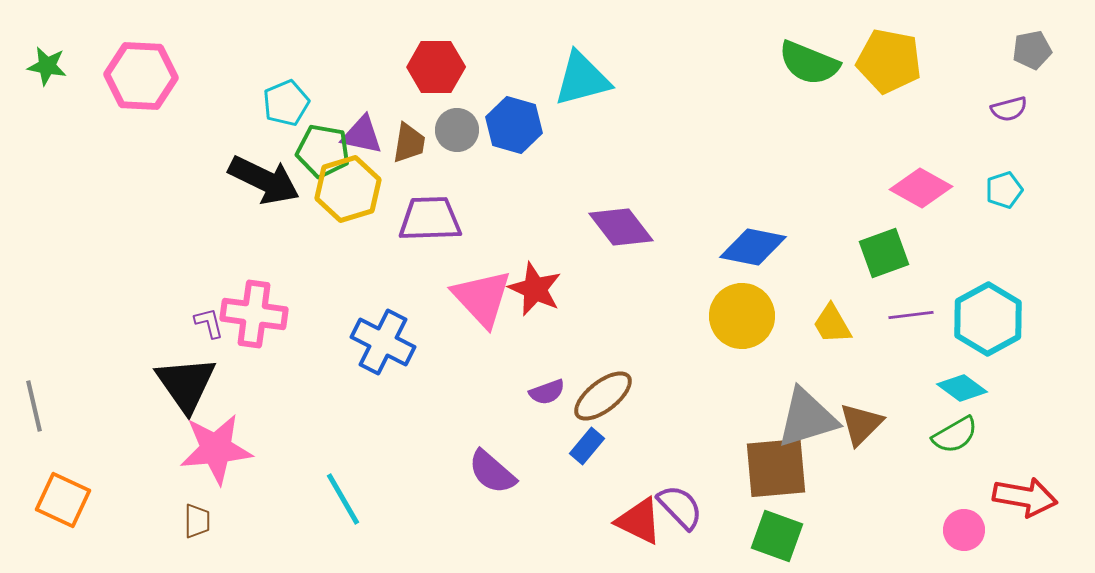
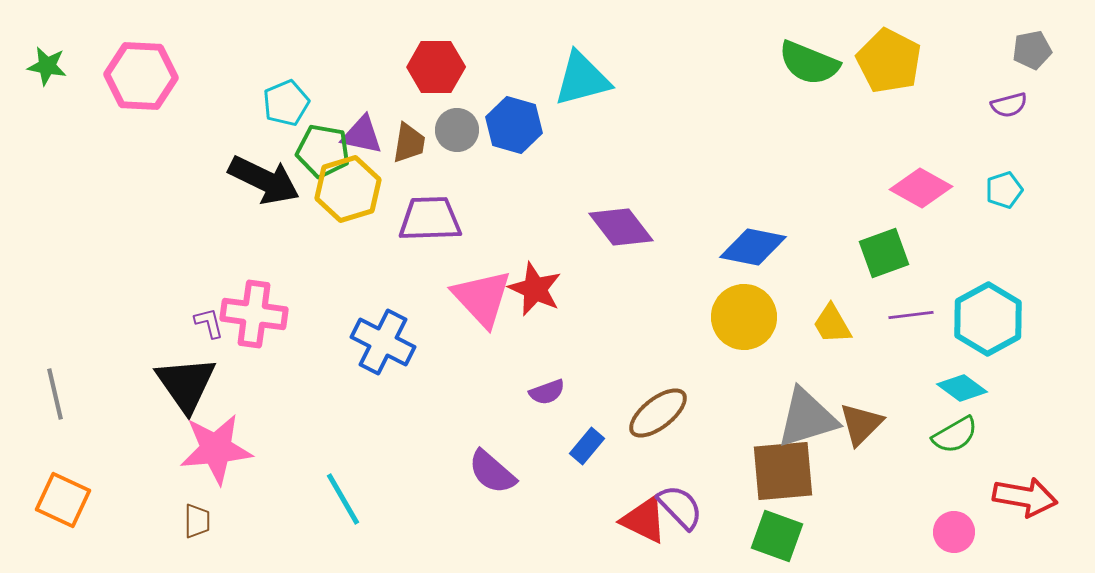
yellow pentagon at (889, 61): rotated 16 degrees clockwise
purple semicircle at (1009, 109): moved 4 px up
yellow circle at (742, 316): moved 2 px right, 1 px down
brown ellipse at (603, 396): moved 55 px right, 17 px down
gray line at (34, 406): moved 21 px right, 12 px up
brown square at (776, 468): moved 7 px right, 3 px down
red triangle at (639, 521): moved 5 px right, 1 px up
pink circle at (964, 530): moved 10 px left, 2 px down
